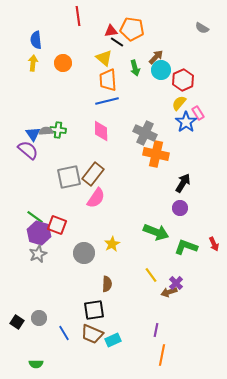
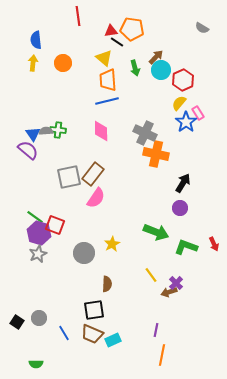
red square at (57, 225): moved 2 px left
